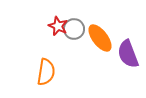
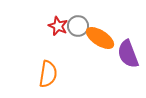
gray circle: moved 4 px right, 3 px up
orange ellipse: rotated 20 degrees counterclockwise
orange semicircle: moved 2 px right, 2 px down
